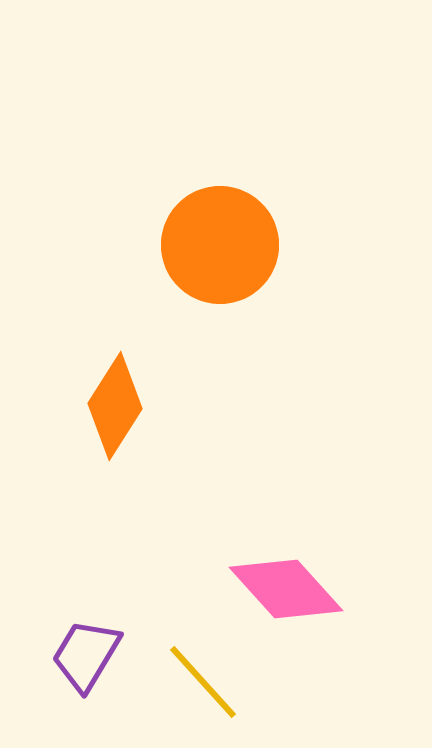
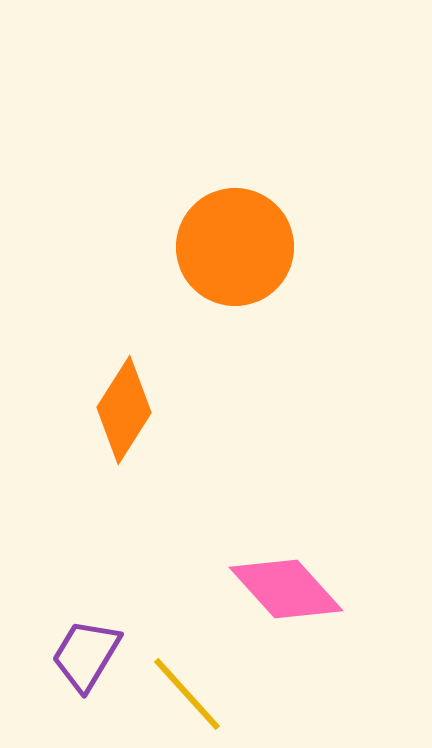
orange circle: moved 15 px right, 2 px down
orange diamond: moved 9 px right, 4 px down
yellow line: moved 16 px left, 12 px down
